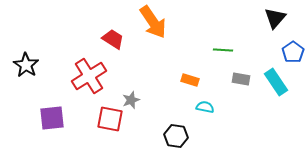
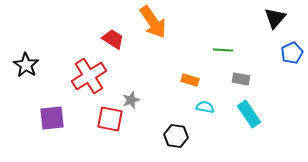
blue pentagon: moved 1 px left, 1 px down; rotated 10 degrees clockwise
cyan rectangle: moved 27 px left, 32 px down
